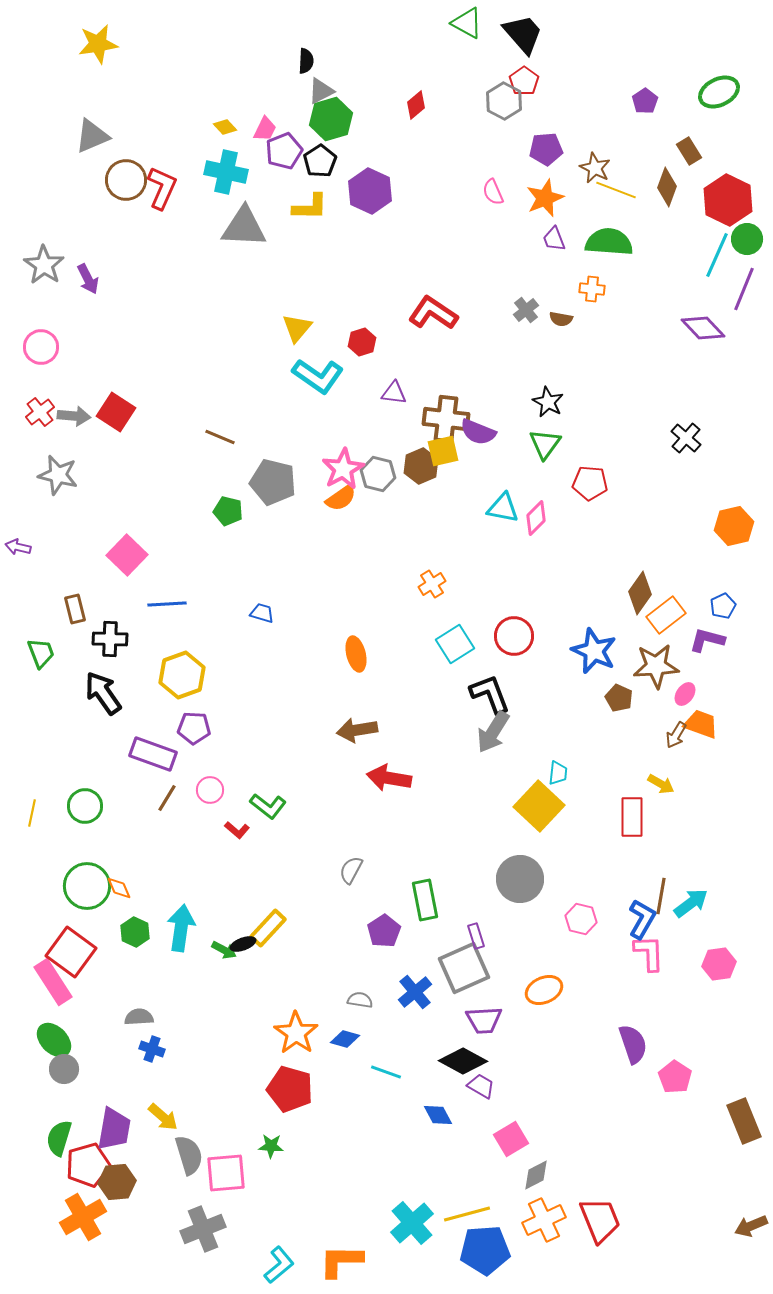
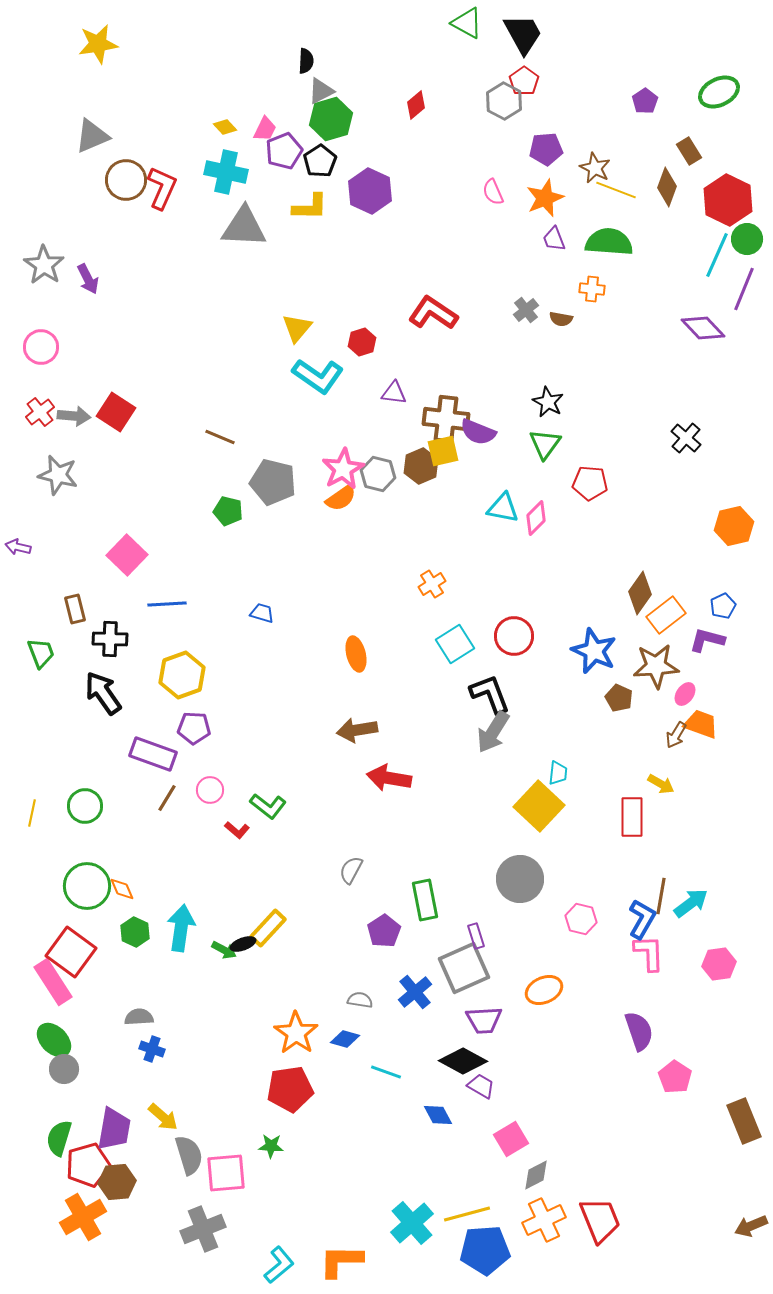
black trapezoid at (523, 34): rotated 12 degrees clockwise
orange diamond at (119, 888): moved 3 px right, 1 px down
purple semicircle at (633, 1044): moved 6 px right, 13 px up
red pentagon at (290, 1089): rotated 24 degrees counterclockwise
